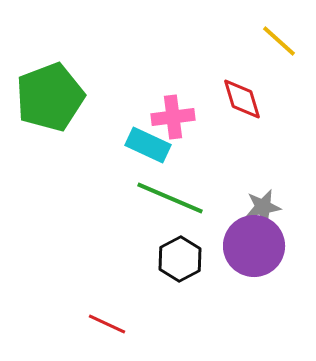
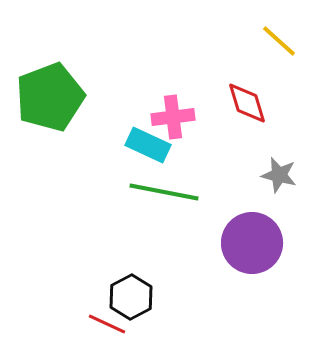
red diamond: moved 5 px right, 4 px down
green line: moved 6 px left, 6 px up; rotated 12 degrees counterclockwise
gray star: moved 16 px right, 32 px up; rotated 24 degrees clockwise
purple circle: moved 2 px left, 3 px up
black hexagon: moved 49 px left, 38 px down
